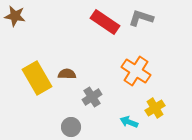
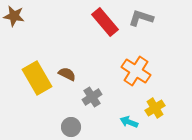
brown star: moved 1 px left
red rectangle: rotated 16 degrees clockwise
brown semicircle: rotated 24 degrees clockwise
